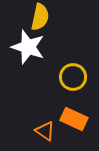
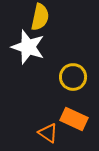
orange triangle: moved 3 px right, 2 px down
